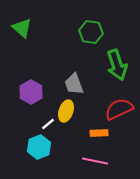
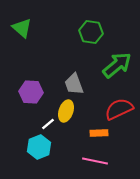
green arrow: rotated 112 degrees counterclockwise
purple hexagon: rotated 25 degrees counterclockwise
